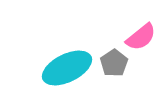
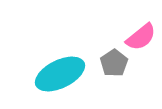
cyan ellipse: moved 7 px left, 6 px down
